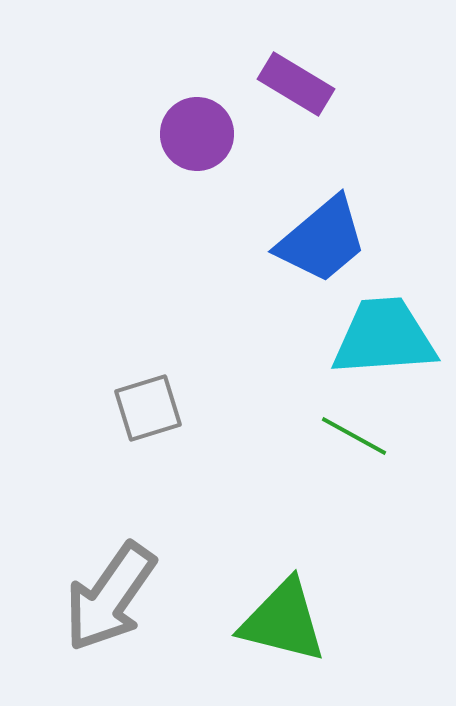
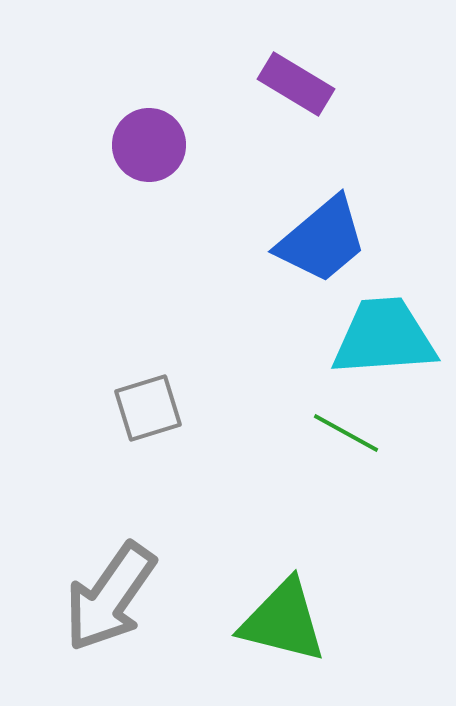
purple circle: moved 48 px left, 11 px down
green line: moved 8 px left, 3 px up
